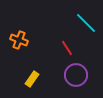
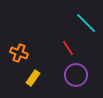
orange cross: moved 13 px down
red line: moved 1 px right
yellow rectangle: moved 1 px right, 1 px up
